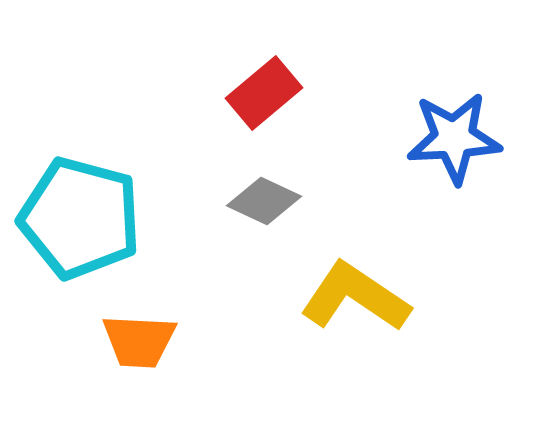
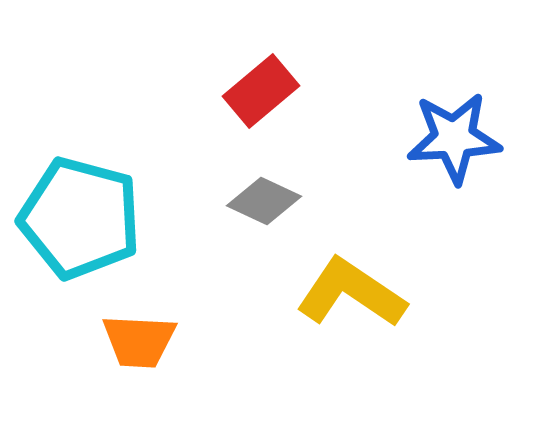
red rectangle: moved 3 px left, 2 px up
yellow L-shape: moved 4 px left, 4 px up
